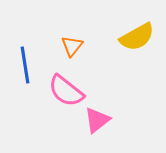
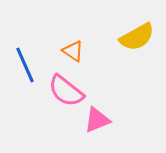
orange triangle: moved 1 px right, 5 px down; rotated 35 degrees counterclockwise
blue line: rotated 15 degrees counterclockwise
pink triangle: rotated 16 degrees clockwise
